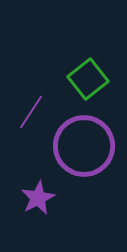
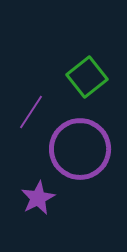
green square: moved 1 px left, 2 px up
purple circle: moved 4 px left, 3 px down
